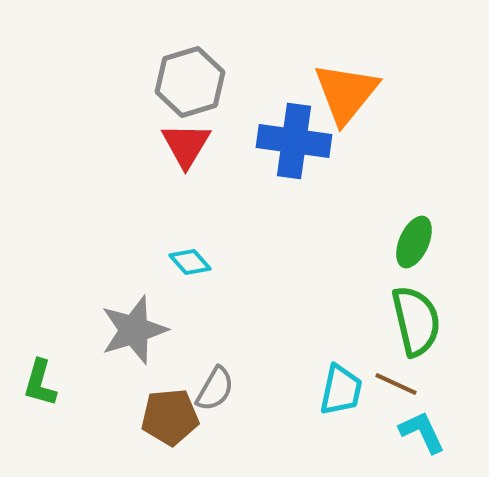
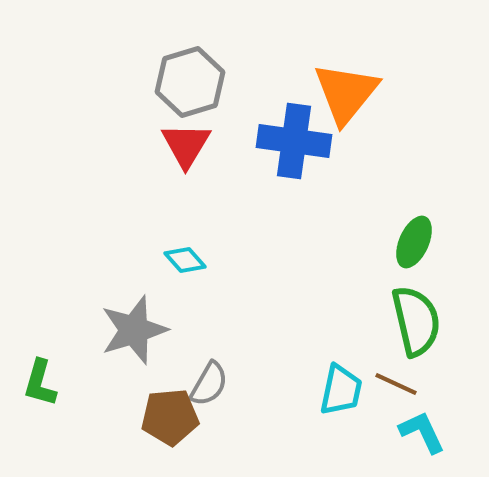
cyan diamond: moved 5 px left, 2 px up
gray semicircle: moved 6 px left, 5 px up
